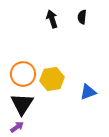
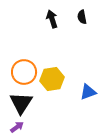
black semicircle: rotated 16 degrees counterclockwise
orange circle: moved 1 px right, 2 px up
black triangle: moved 1 px left, 1 px up
